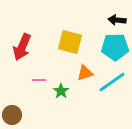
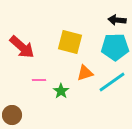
red arrow: rotated 72 degrees counterclockwise
